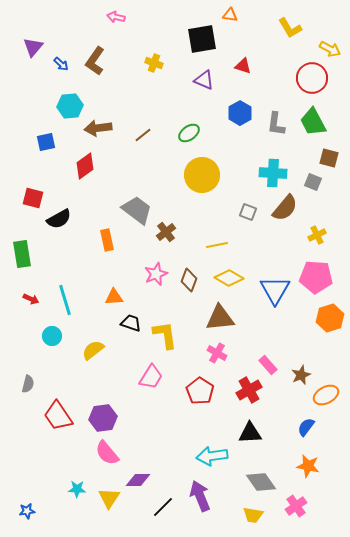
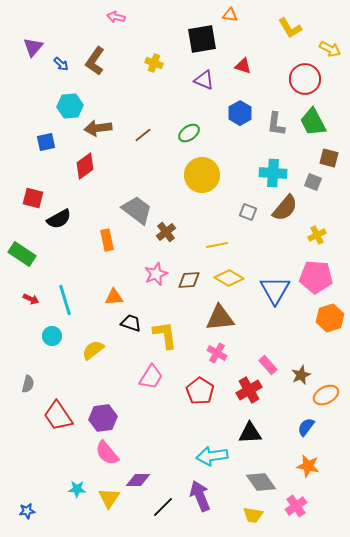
red circle at (312, 78): moved 7 px left, 1 px down
green rectangle at (22, 254): rotated 48 degrees counterclockwise
brown diamond at (189, 280): rotated 65 degrees clockwise
